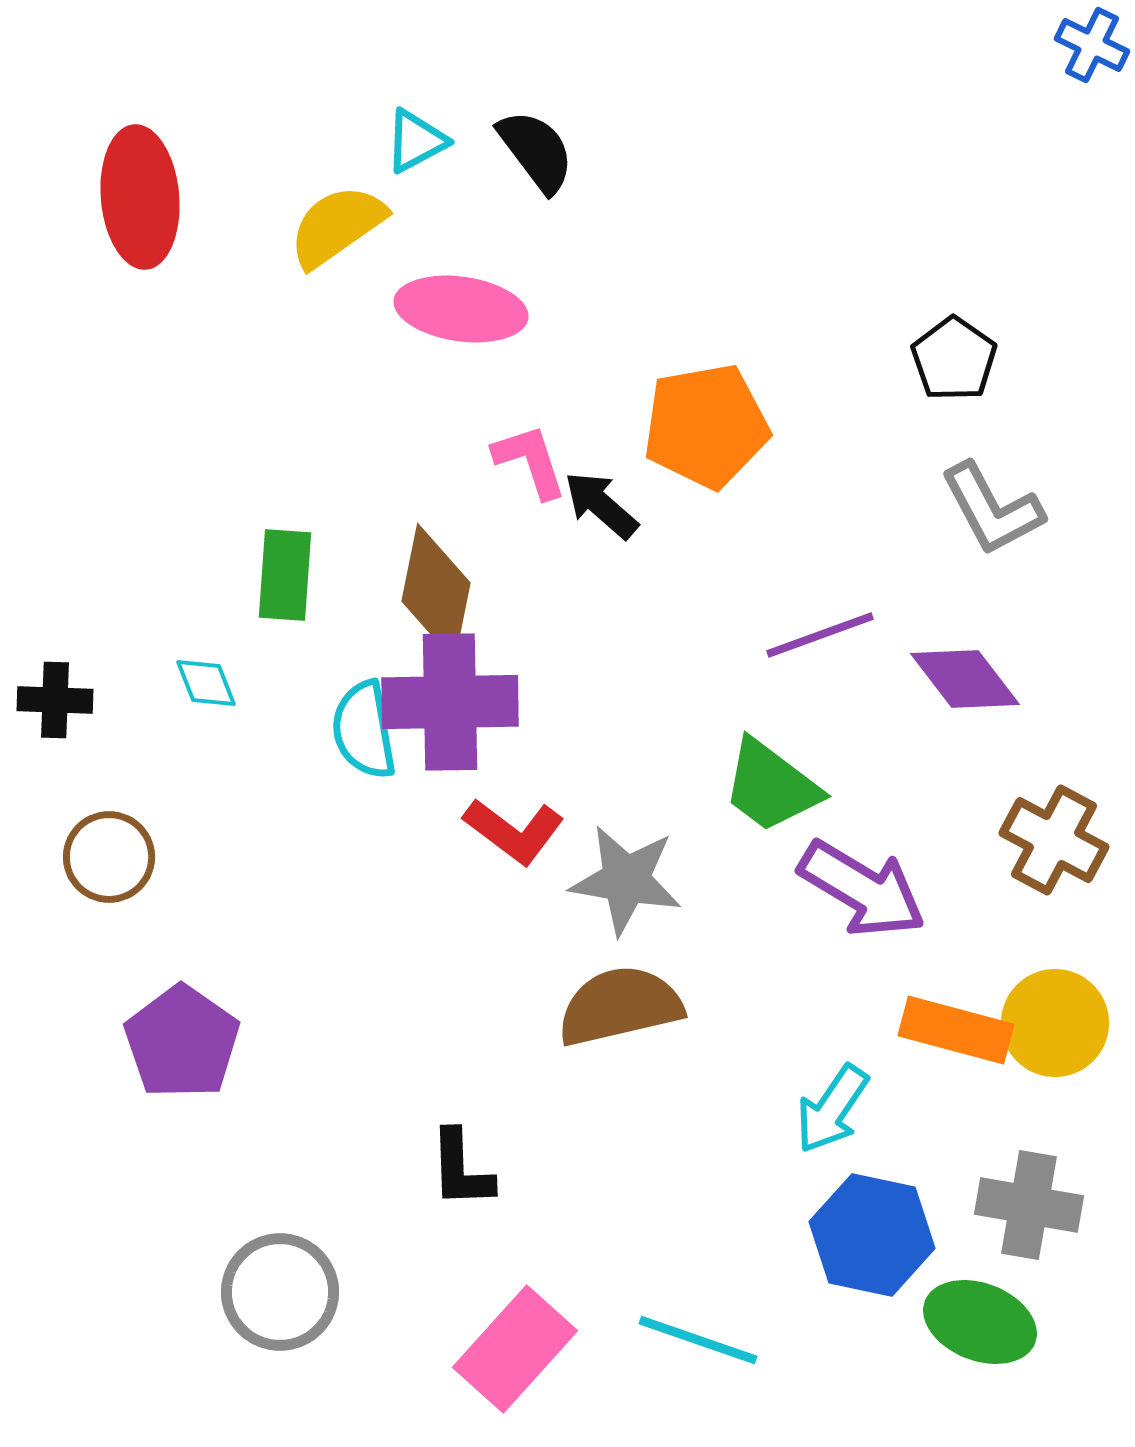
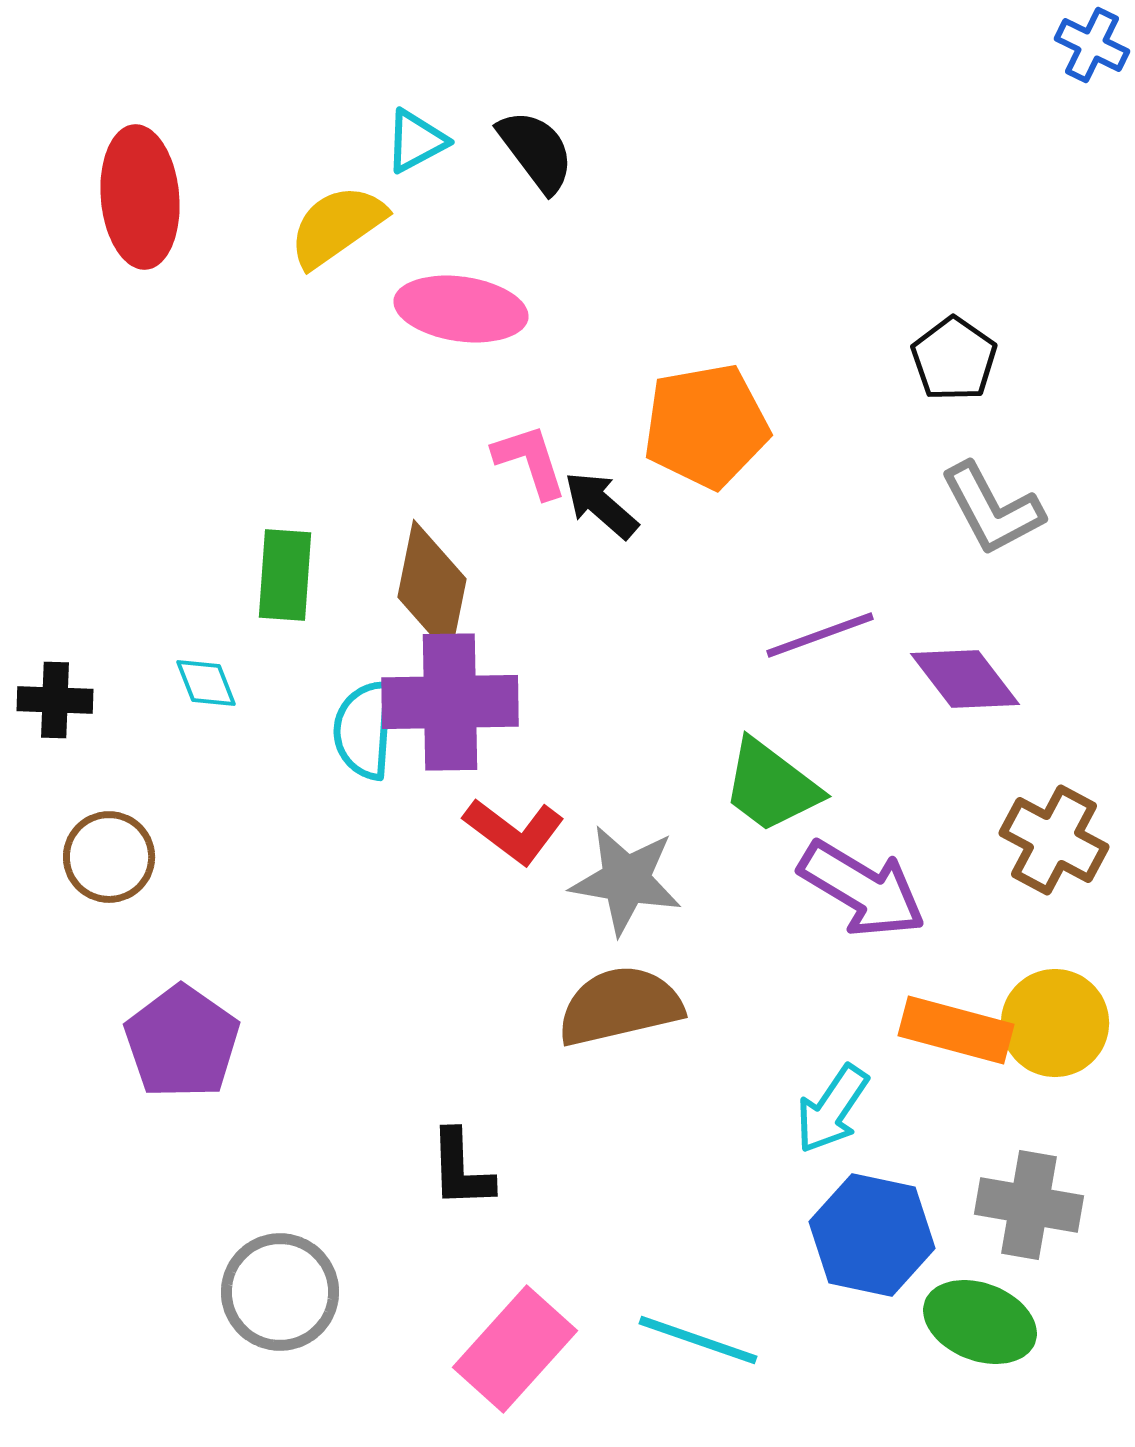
brown diamond: moved 4 px left, 4 px up
cyan semicircle: rotated 14 degrees clockwise
